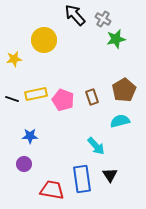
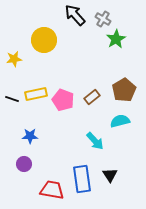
green star: rotated 18 degrees counterclockwise
brown rectangle: rotated 70 degrees clockwise
cyan arrow: moved 1 px left, 5 px up
